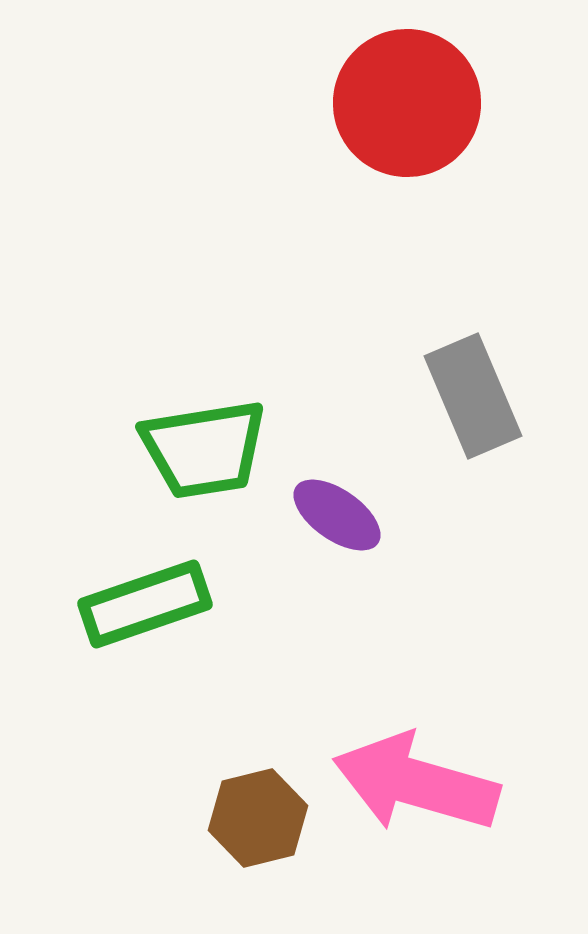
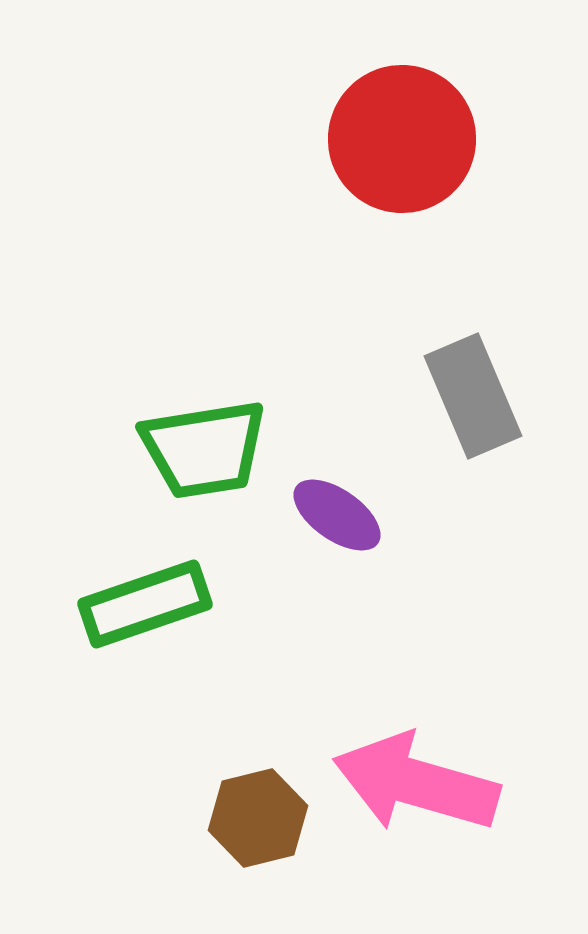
red circle: moved 5 px left, 36 px down
